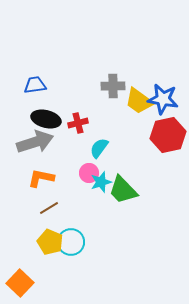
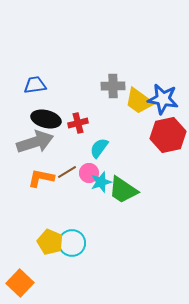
green trapezoid: rotated 12 degrees counterclockwise
brown line: moved 18 px right, 36 px up
cyan circle: moved 1 px right, 1 px down
